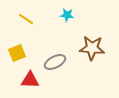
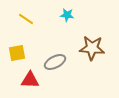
yellow square: rotated 12 degrees clockwise
